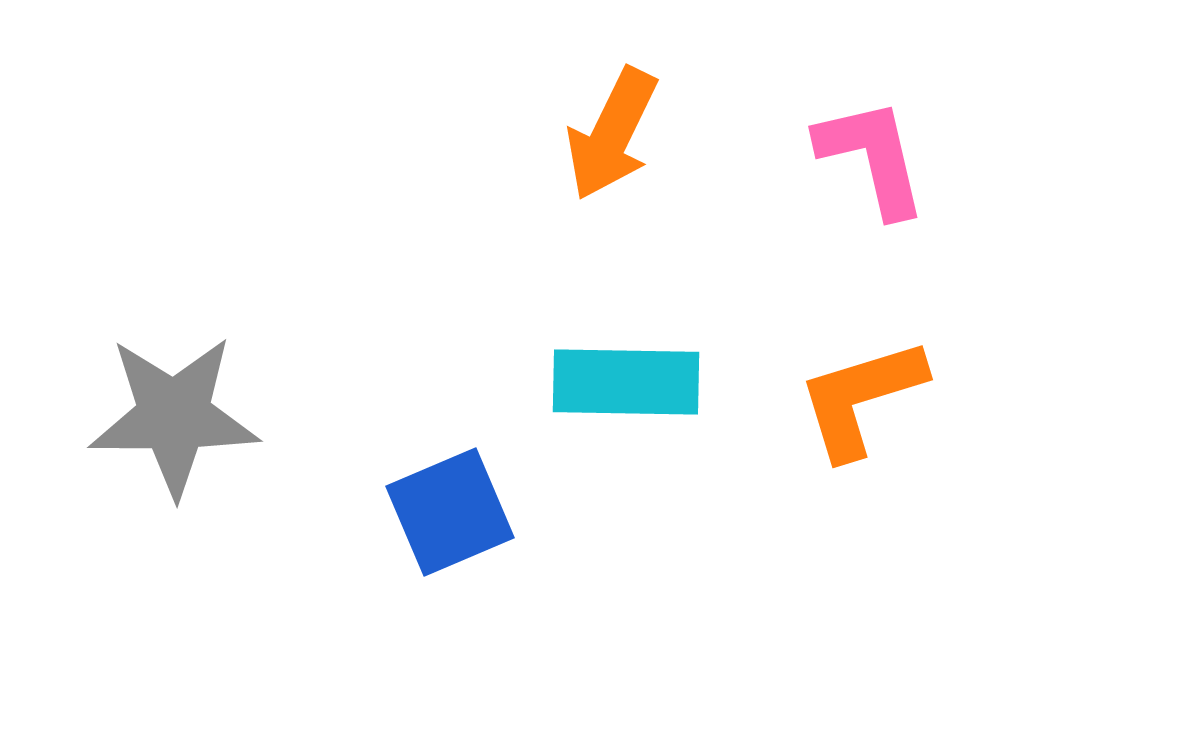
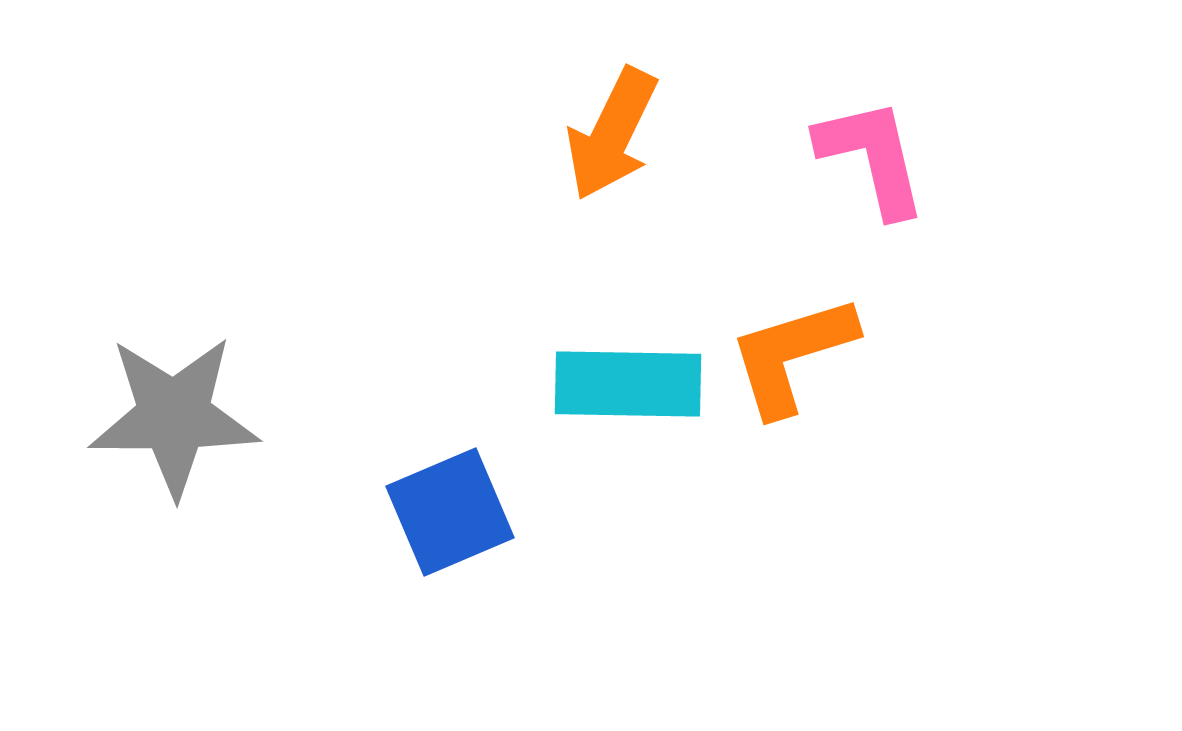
cyan rectangle: moved 2 px right, 2 px down
orange L-shape: moved 69 px left, 43 px up
